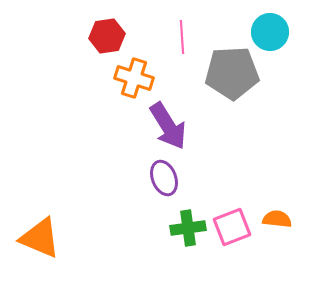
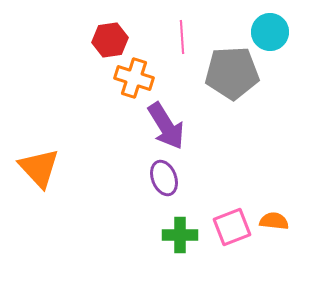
red hexagon: moved 3 px right, 4 px down
purple arrow: moved 2 px left
orange semicircle: moved 3 px left, 2 px down
green cross: moved 8 px left, 7 px down; rotated 8 degrees clockwise
orange triangle: moved 1 px left, 70 px up; rotated 24 degrees clockwise
